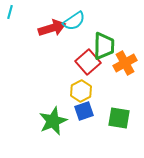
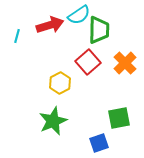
cyan line: moved 7 px right, 24 px down
cyan semicircle: moved 5 px right, 6 px up
red arrow: moved 2 px left, 3 px up
green trapezoid: moved 5 px left, 16 px up
orange cross: rotated 15 degrees counterclockwise
yellow hexagon: moved 21 px left, 8 px up
blue square: moved 15 px right, 32 px down
green square: rotated 20 degrees counterclockwise
